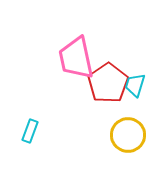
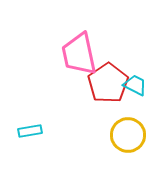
pink trapezoid: moved 3 px right, 4 px up
cyan trapezoid: rotated 100 degrees clockwise
cyan rectangle: rotated 60 degrees clockwise
